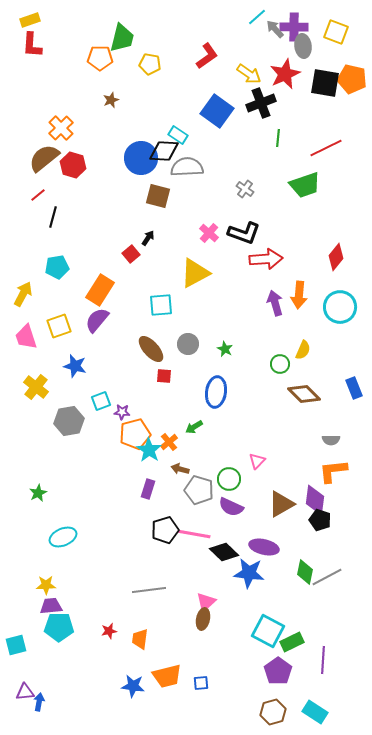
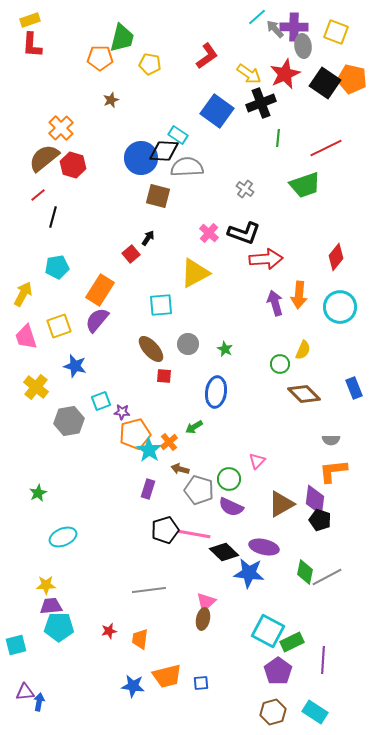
black square at (325, 83): rotated 24 degrees clockwise
